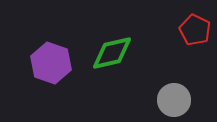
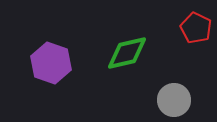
red pentagon: moved 1 px right, 2 px up
green diamond: moved 15 px right
